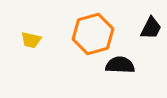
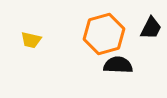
orange hexagon: moved 11 px right
black semicircle: moved 2 px left
